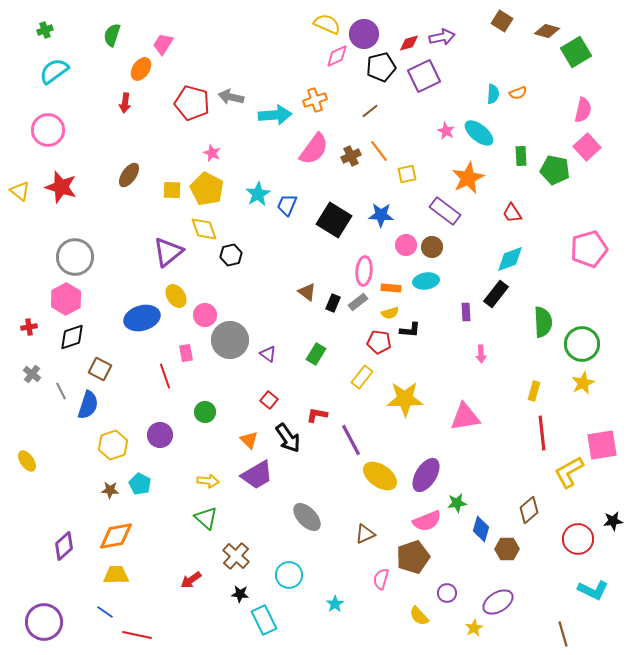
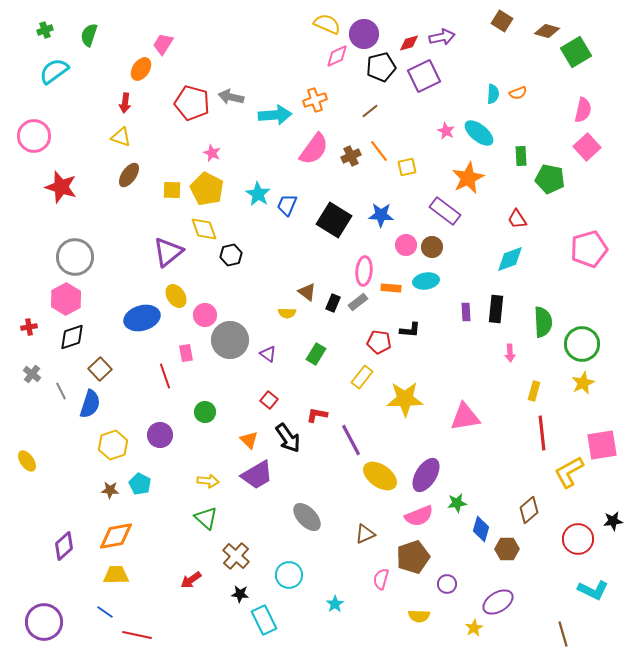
green semicircle at (112, 35): moved 23 px left
pink circle at (48, 130): moved 14 px left, 6 px down
green pentagon at (555, 170): moved 5 px left, 9 px down
yellow square at (407, 174): moved 7 px up
yellow triangle at (20, 191): moved 101 px right, 54 px up; rotated 20 degrees counterclockwise
cyan star at (258, 194): rotated 10 degrees counterclockwise
red trapezoid at (512, 213): moved 5 px right, 6 px down
black rectangle at (496, 294): moved 15 px down; rotated 32 degrees counterclockwise
yellow semicircle at (390, 313): moved 103 px left; rotated 18 degrees clockwise
pink arrow at (481, 354): moved 29 px right, 1 px up
brown square at (100, 369): rotated 20 degrees clockwise
blue semicircle at (88, 405): moved 2 px right, 1 px up
pink semicircle at (427, 521): moved 8 px left, 5 px up
purple circle at (447, 593): moved 9 px up
yellow semicircle at (419, 616): rotated 45 degrees counterclockwise
